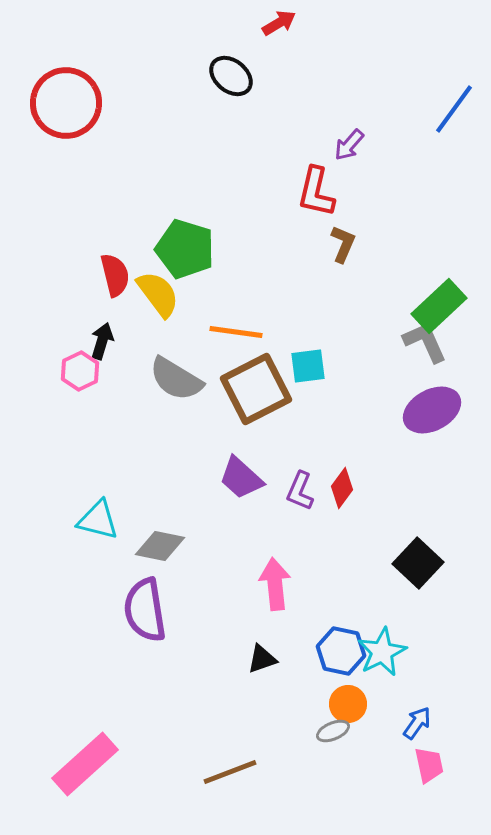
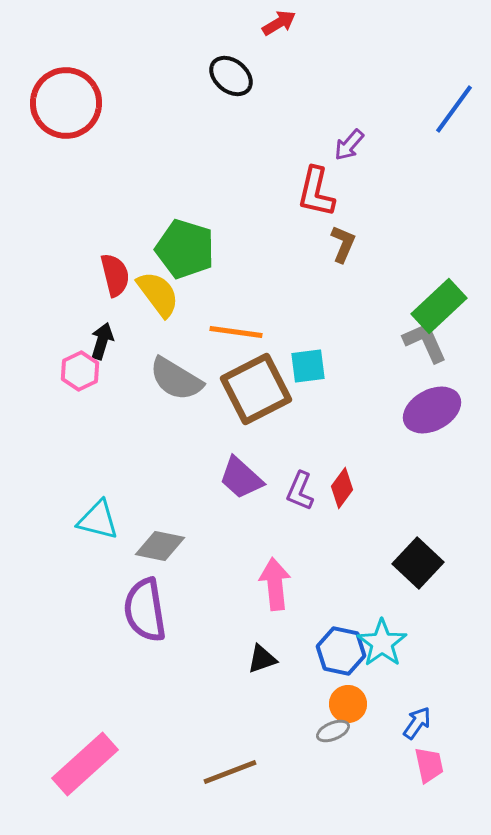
cyan star: moved 9 px up; rotated 9 degrees counterclockwise
